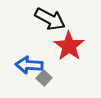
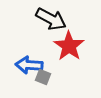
black arrow: moved 1 px right
gray square: moved 1 px left, 1 px up; rotated 21 degrees counterclockwise
